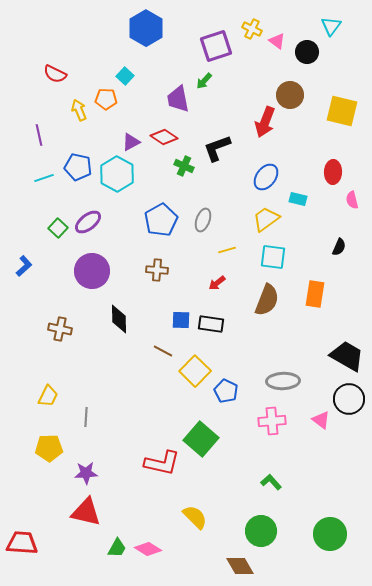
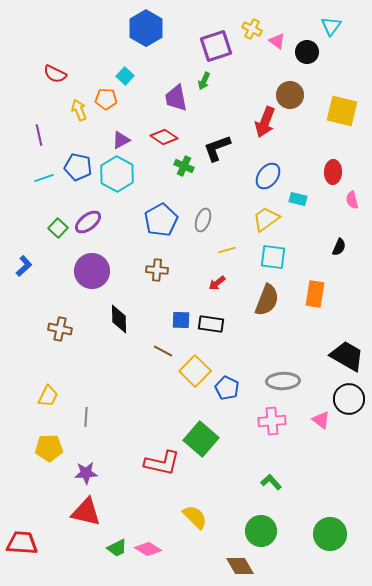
green arrow at (204, 81): rotated 18 degrees counterclockwise
purple trapezoid at (178, 99): moved 2 px left, 1 px up
purple triangle at (131, 142): moved 10 px left, 2 px up
blue ellipse at (266, 177): moved 2 px right, 1 px up
blue pentagon at (226, 391): moved 1 px right, 3 px up
green trapezoid at (117, 548): rotated 35 degrees clockwise
